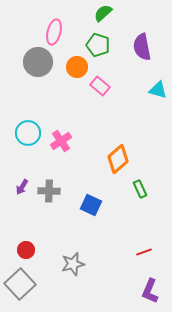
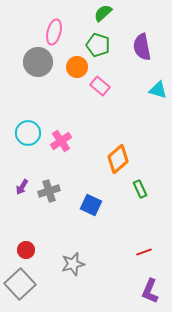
gray cross: rotated 20 degrees counterclockwise
